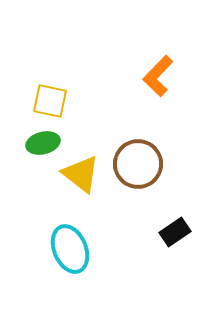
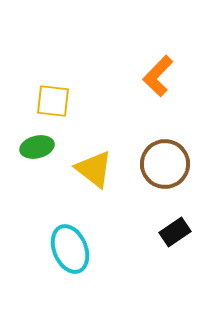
yellow square: moved 3 px right; rotated 6 degrees counterclockwise
green ellipse: moved 6 px left, 4 px down
brown circle: moved 27 px right
yellow triangle: moved 13 px right, 5 px up
